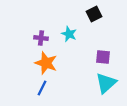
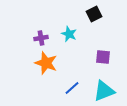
purple cross: rotated 16 degrees counterclockwise
cyan triangle: moved 2 px left, 8 px down; rotated 20 degrees clockwise
blue line: moved 30 px right; rotated 21 degrees clockwise
